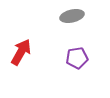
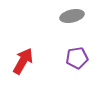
red arrow: moved 2 px right, 9 px down
